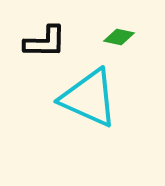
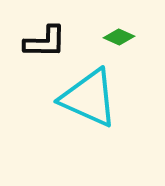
green diamond: rotated 12 degrees clockwise
